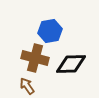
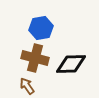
blue hexagon: moved 9 px left, 3 px up
